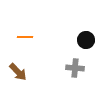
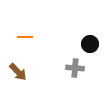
black circle: moved 4 px right, 4 px down
